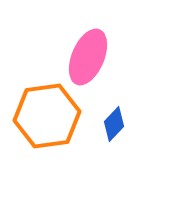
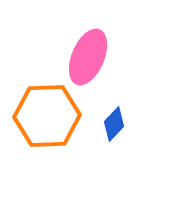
orange hexagon: rotated 6 degrees clockwise
